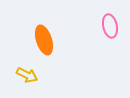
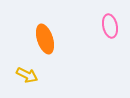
orange ellipse: moved 1 px right, 1 px up
